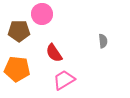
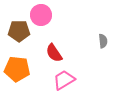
pink circle: moved 1 px left, 1 px down
